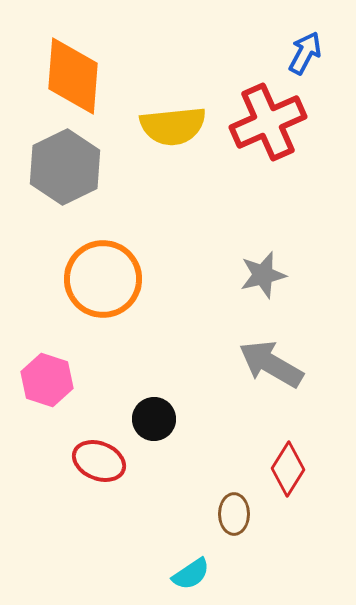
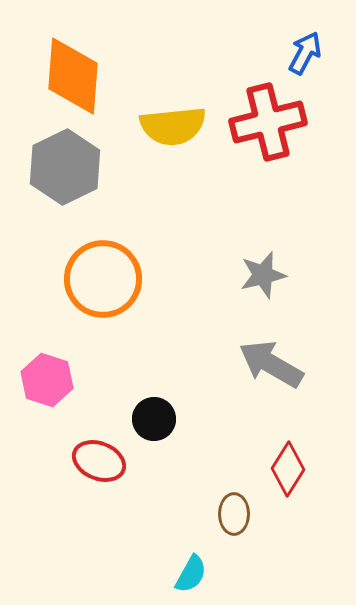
red cross: rotated 10 degrees clockwise
cyan semicircle: rotated 27 degrees counterclockwise
